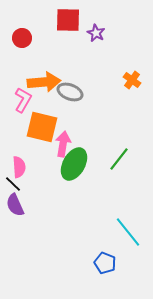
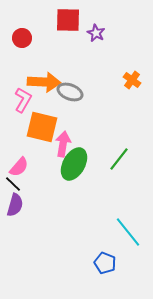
orange arrow: rotated 8 degrees clockwise
pink semicircle: rotated 45 degrees clockwise
purple semicircle: rotated 140 degrees counterclockwise
